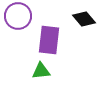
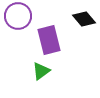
purple rectangle: rotated 20 degrees counterclockwise
green triangle: rotated 30 degrees counterclockwise
